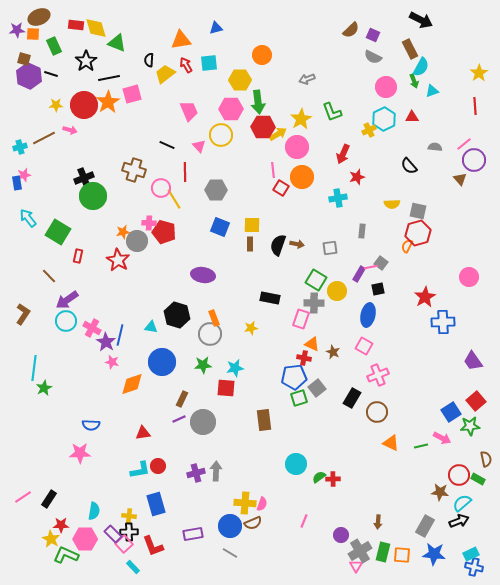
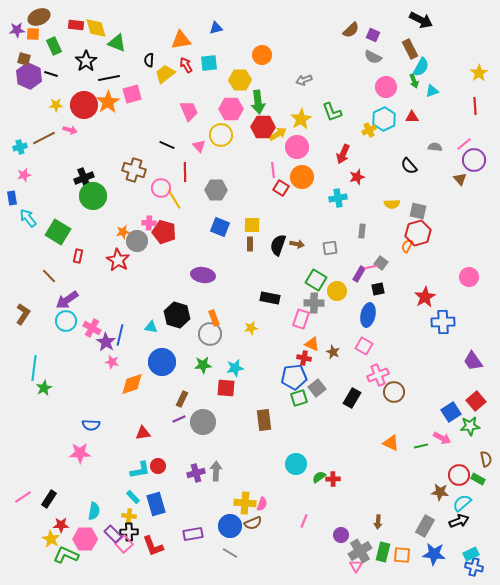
gray arrow at (307, 79): moved 3 px left, 1 px down
blue rectangle at (17, 183): moved 5 px left, 15 px down
brown circle at (377, 412): moved 17 px right, 20 px up
cyan rectangle at (133, 567): moved 70 px up
